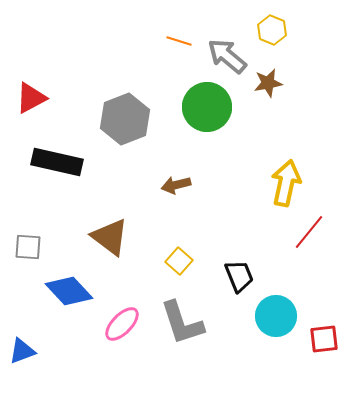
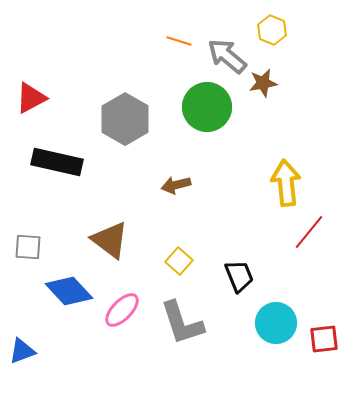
brown star: moved 5 px left
gray hexagon: rotated 9 degrees counterclockwise
yellow arrow: rotated 18 degrees counterclockwise
brown triangle: moved 3 px down
cyan circle: moved 7 px down
pink ellipse: moved 14 px up
